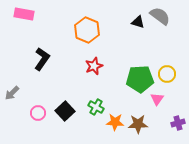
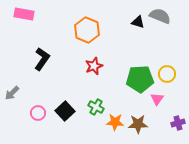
gray semicircle: rotated 15 degrees counterclockwise
